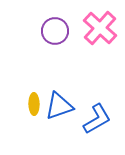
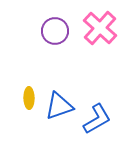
yellow ellipse: moved 5 px left, 6 px up
